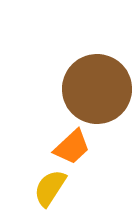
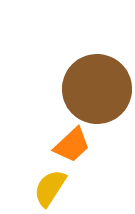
orange trapezoid: moved 2 px up
